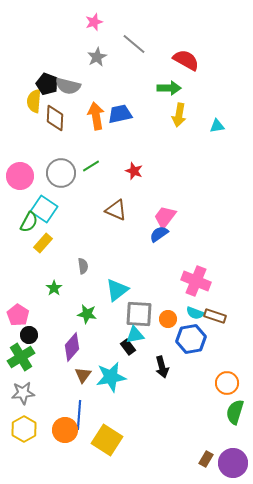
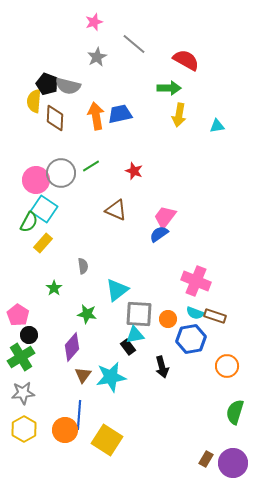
pink circle at (20, 176): moved 16 px right, 4 px down
orange circle at (227, 383): moved 17 px up
